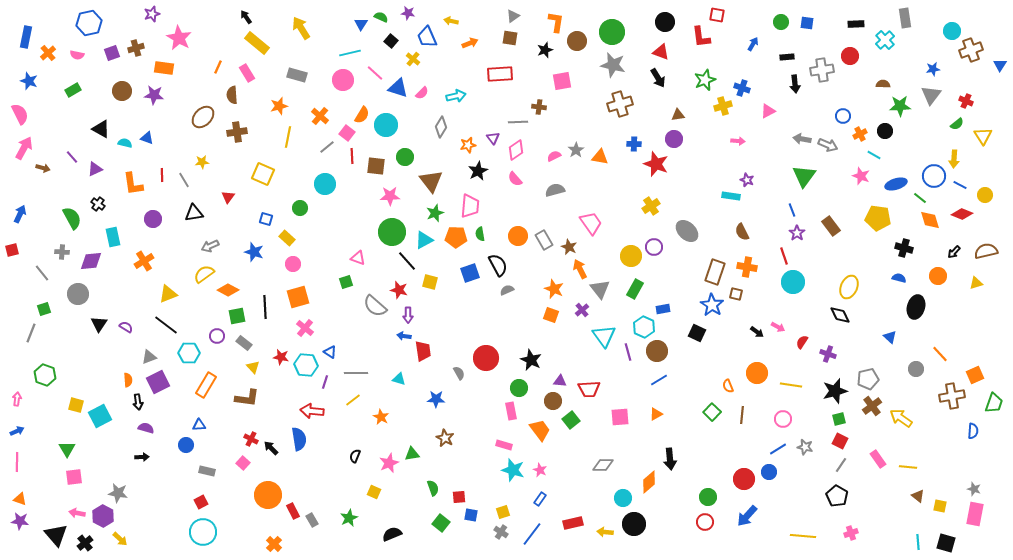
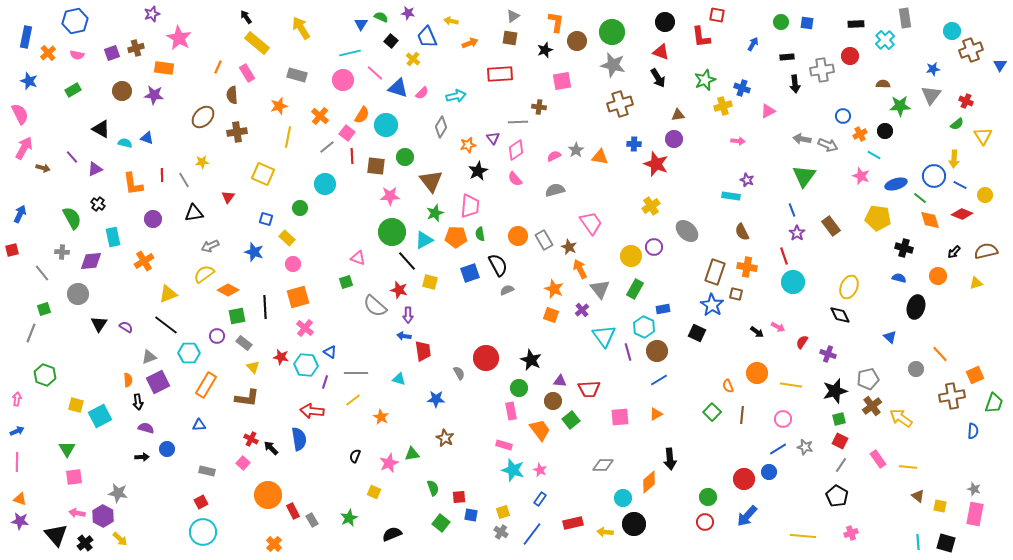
blue hexagon at (89, 23): moved 14 px left, 2 px up
blue circle at (186, 445): moved 19 px left, 4 px down
